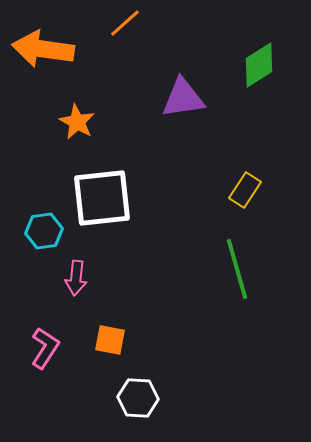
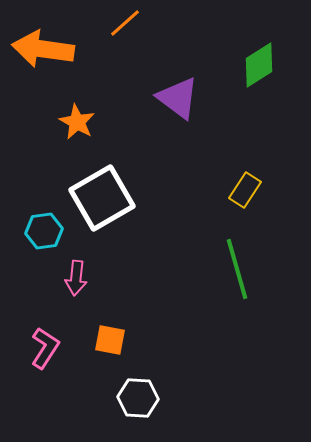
purple triangle: moved 5 px left; rotated 45 degrees clockwise
white square: rotated 24 degrees counterclockwise
